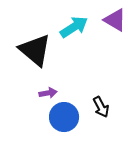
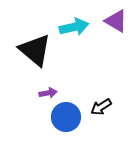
purple triangle: moved 1 px right, 1 px down
cyan arrow: rotated 20 degrees clockwise
black arrow: rotated 85 degrees clockwise
blue circle: moved 2 px right
